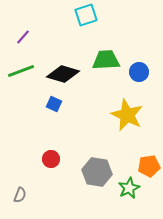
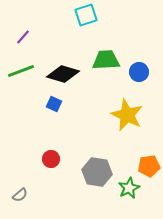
gray semicircle: rotated 28 degrees clockwise
